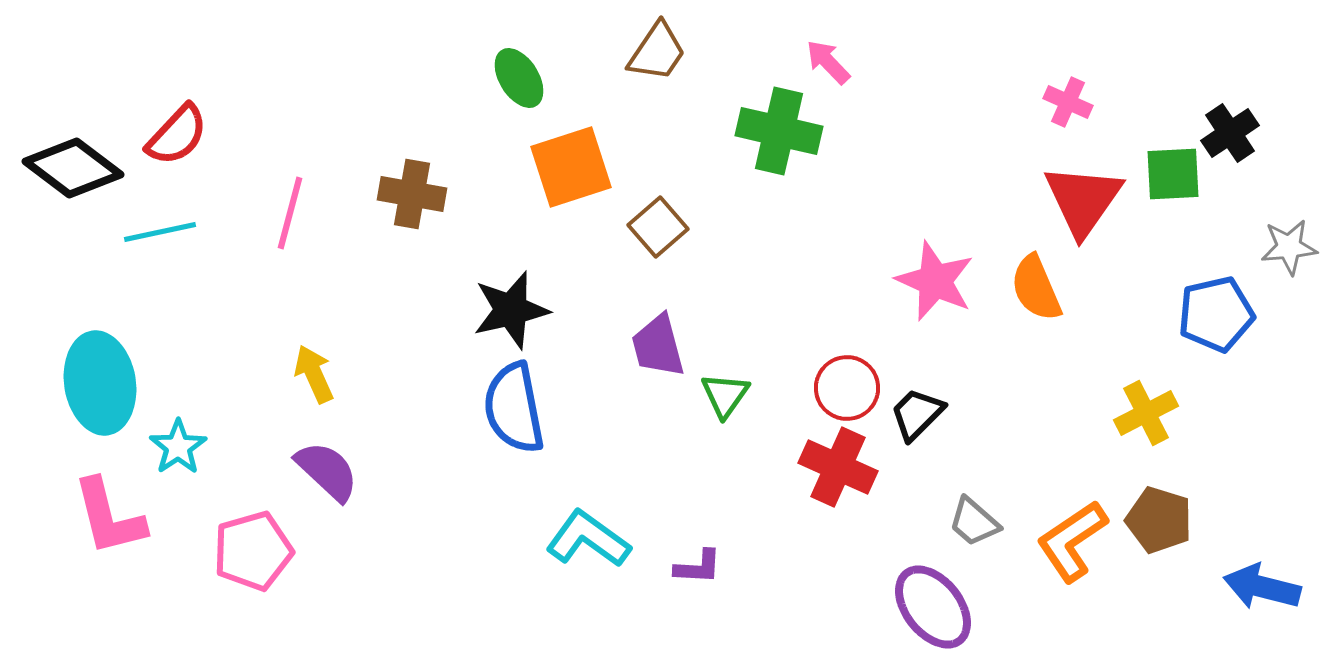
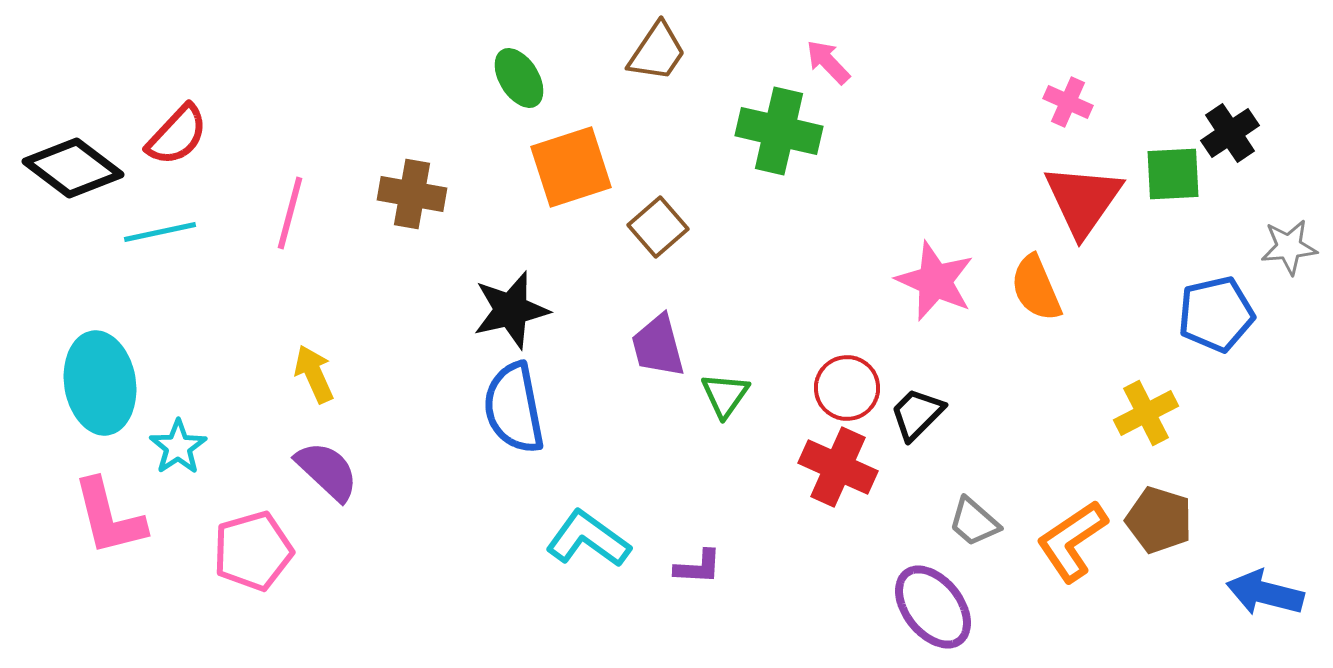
blue arrow: moved 3 px right, 6 px down
